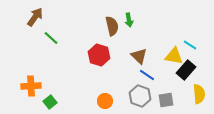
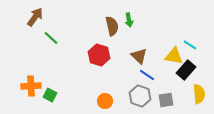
green square: moved 7 px up; rotated 24 degrees counterclockwise
